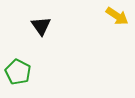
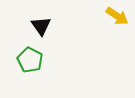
green pentagon: moved 12 px right, 12 px up
